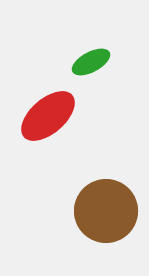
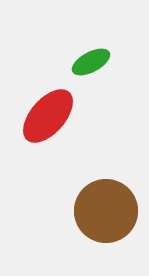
red ellipse: rotated 8 degrees counterclockwise
